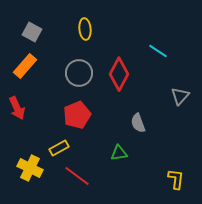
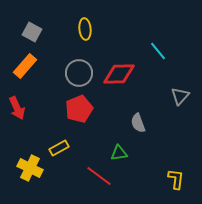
cyan line: rotated 18 degrees clockwise
red diamond: rotated 60 degrees clockwise
red pentagon: moved 2 px right, 6 px up
red line: moved 22 px right
